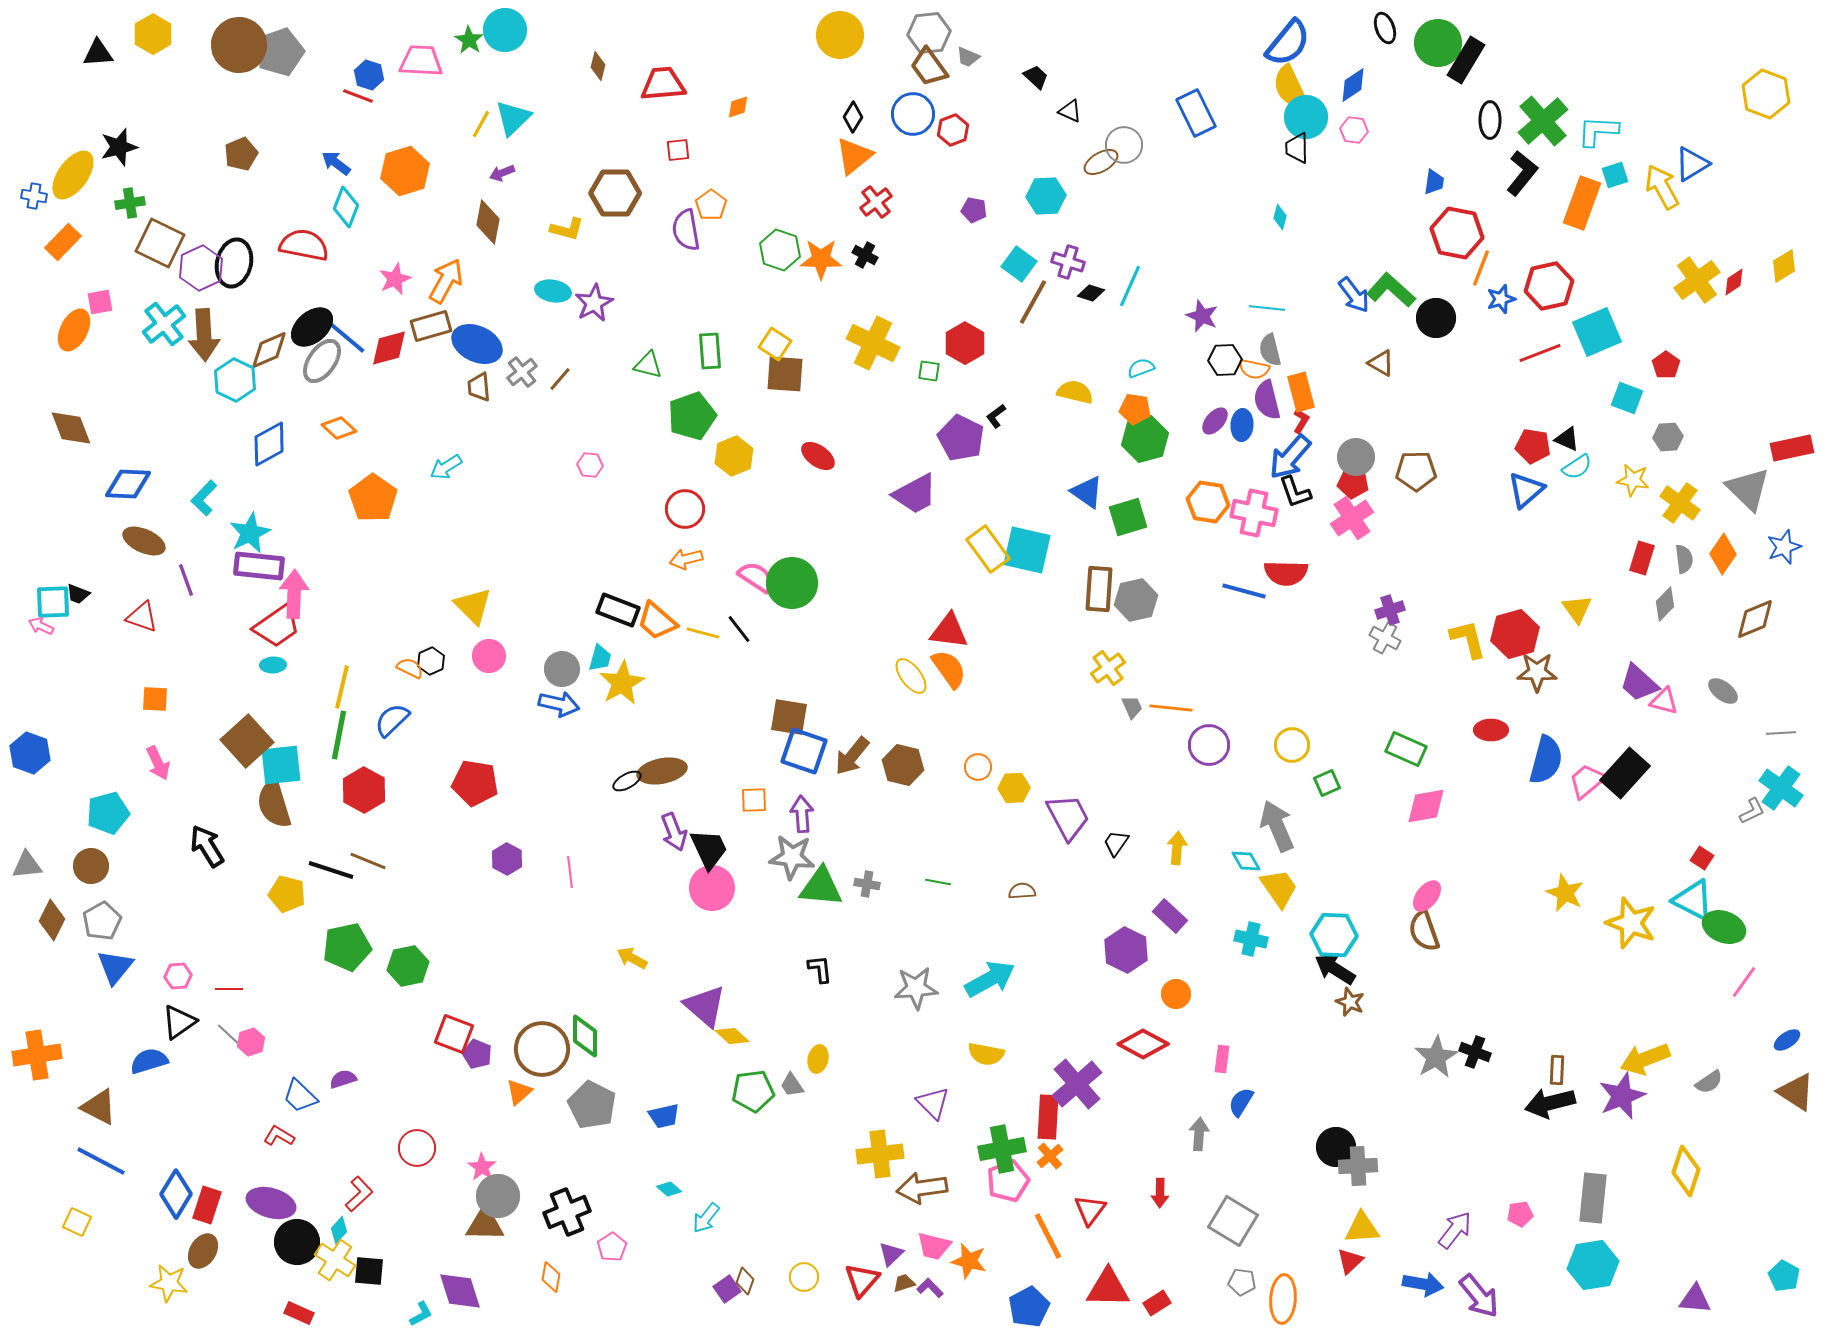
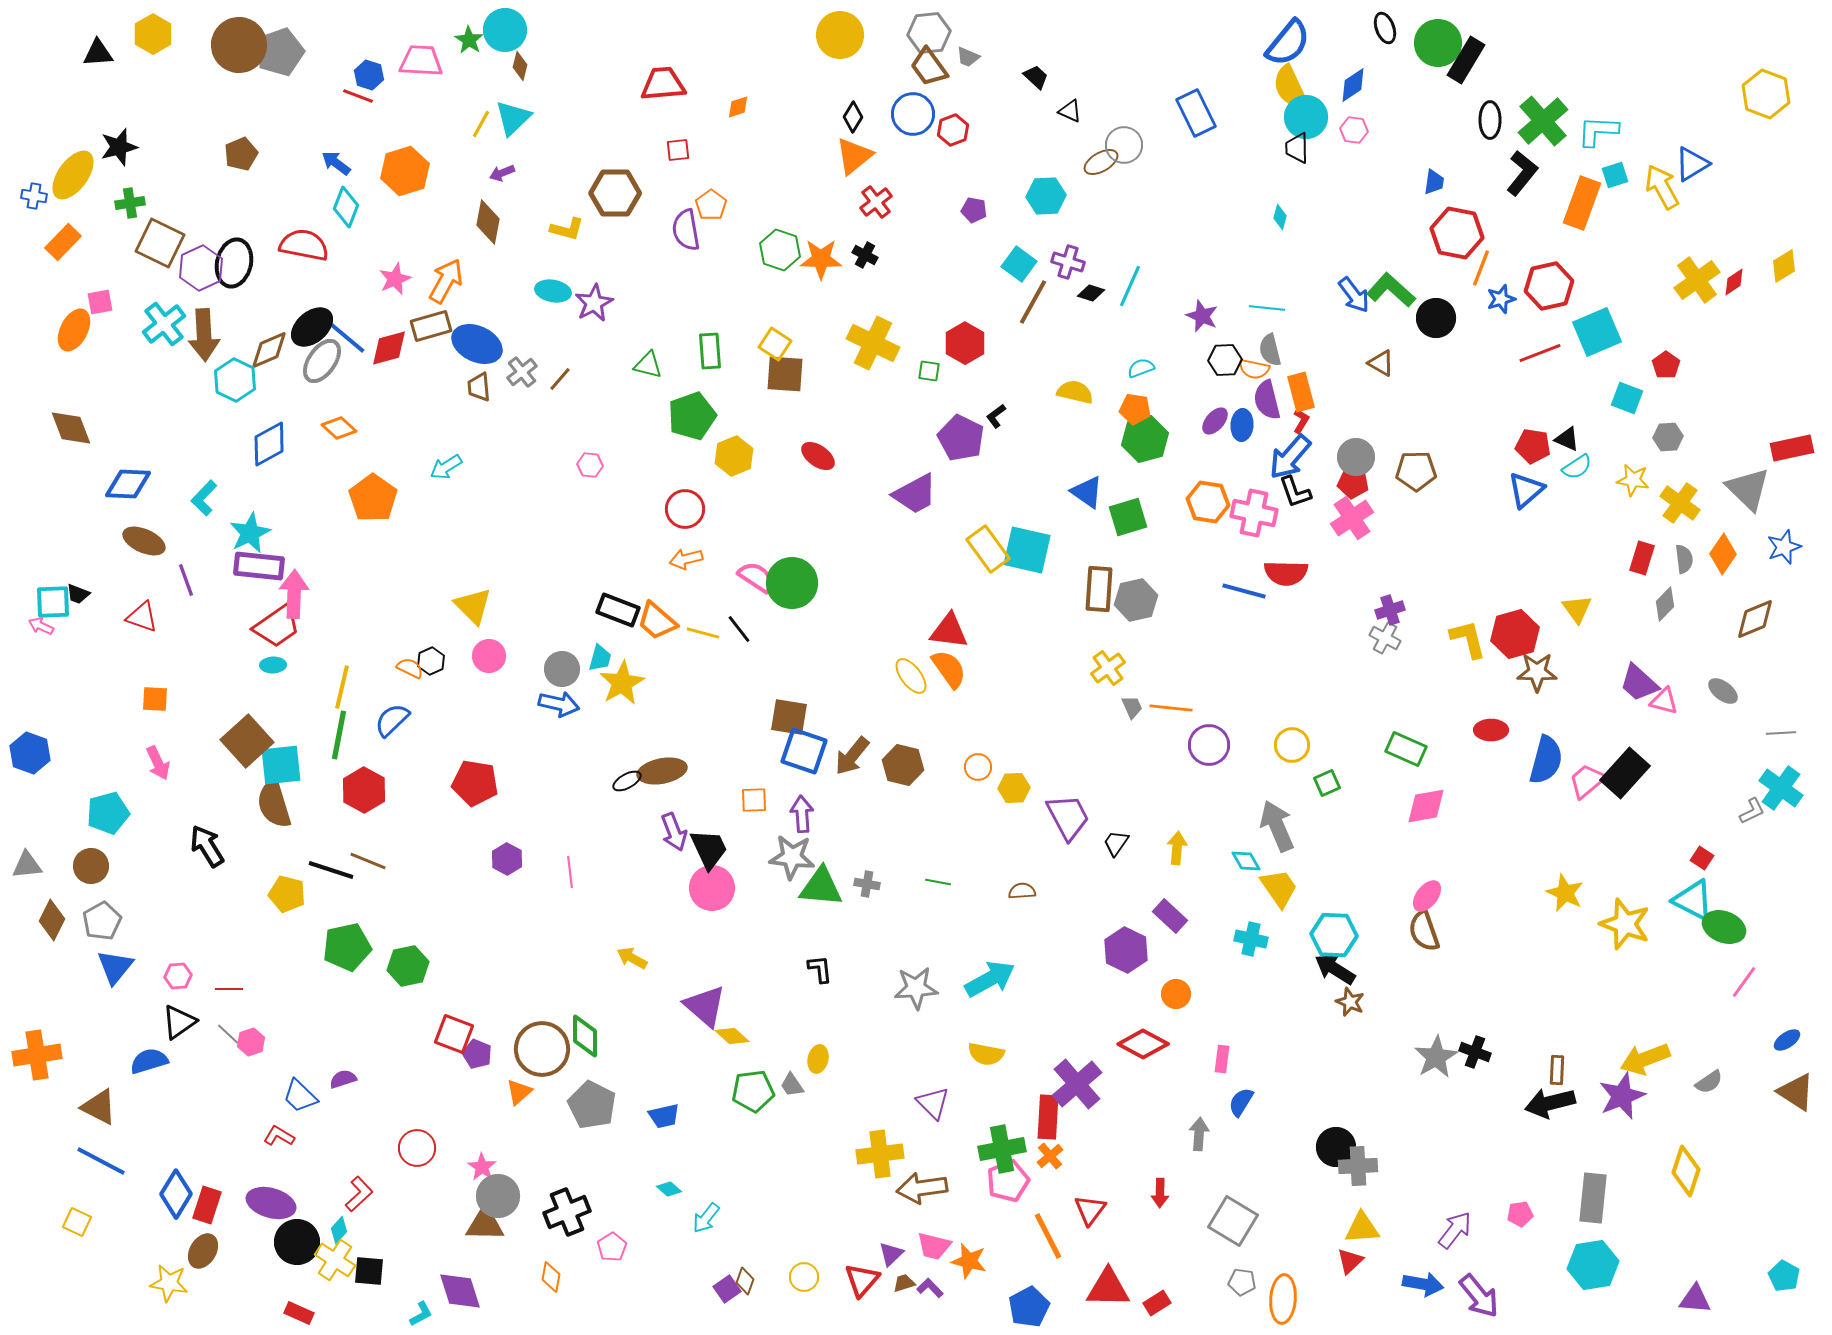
brown diamond at (598, 66): moved 78 px left
yellow star at (1631, 923): moved 6 px left, 1 px down
